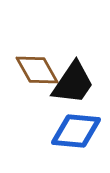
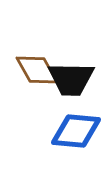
black trapezoid: moved 2 px left, 4 px up; rotated 57 degrees clockwise
